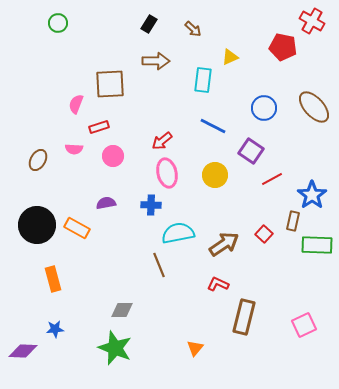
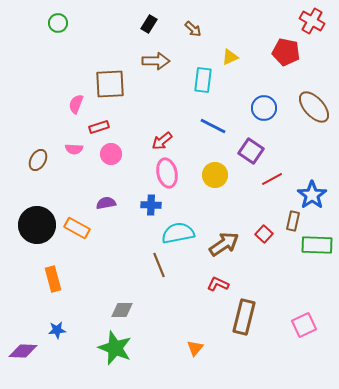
red pentagon at (283, 47): moved 3 px right, 5 px down
pink circle at (113, 156): moved 2 px left, 2 px up
blue star at (55, 329): moved 2 px right, 1 px down
